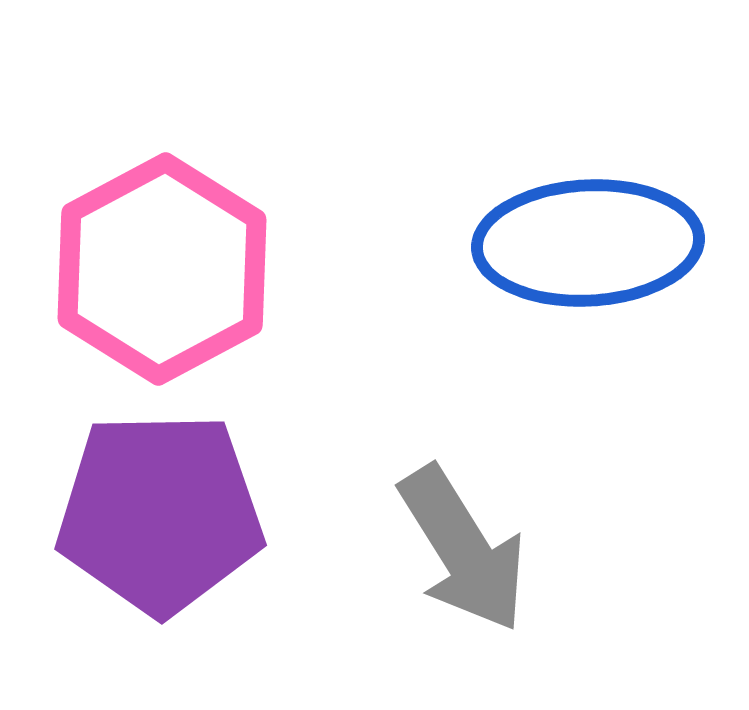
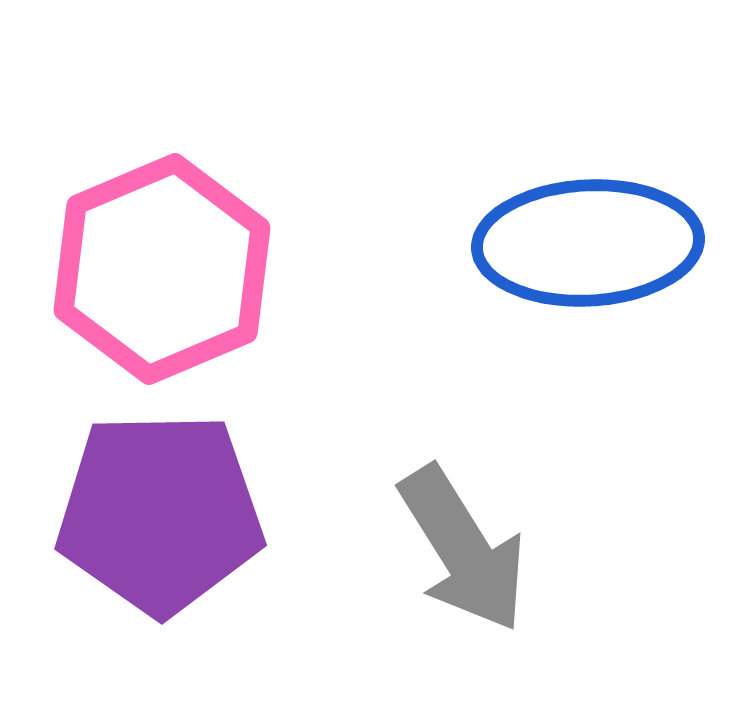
pink hexagon: rotated 5 degrees clockwise
